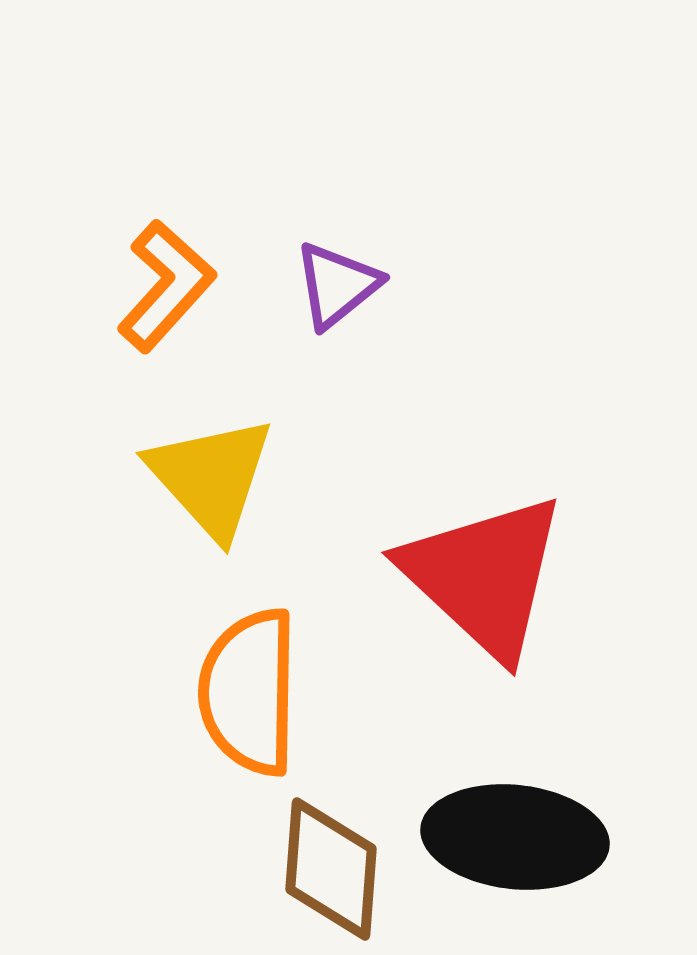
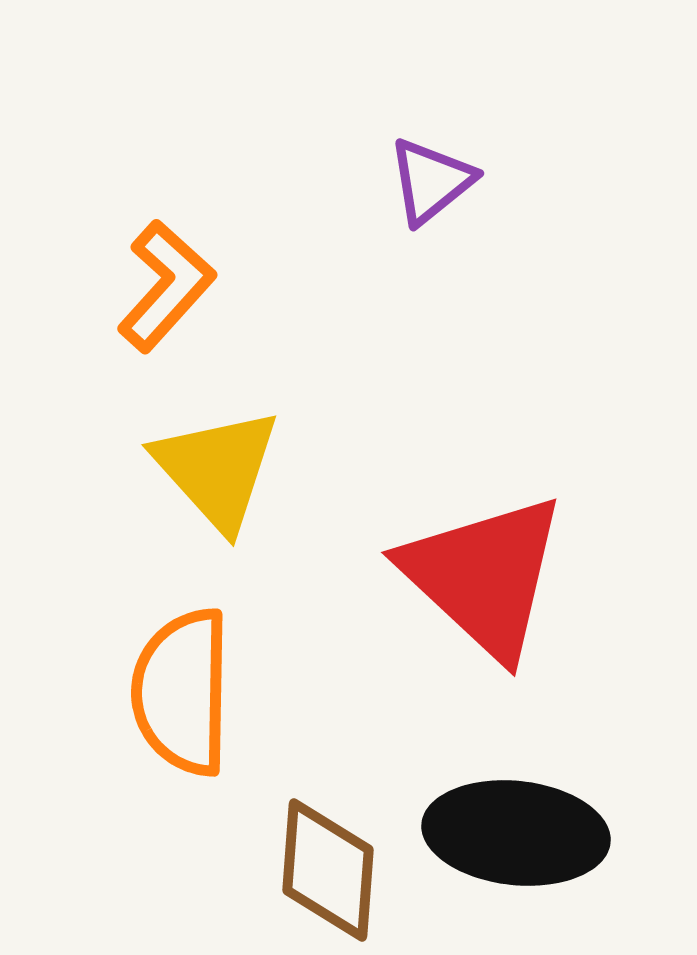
purple triangle: moved 94 px right, 104 px up
yellow triangle: moved 6 px right, 8 px up
orange semicircle: moved 67 px left
black ellipse: moved 1 px right, 4 px up
brown diamond: moved 3 px left, 1 px down
